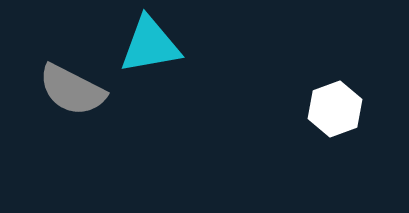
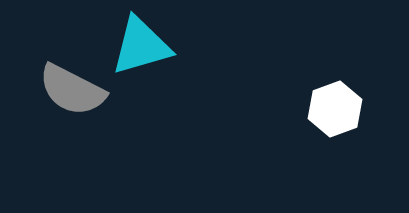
cyan triangle: moved 9 px left, 1 px down; rotated 6 degrees counterclockwise
